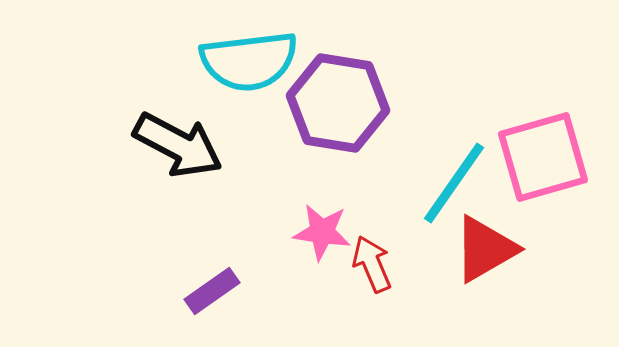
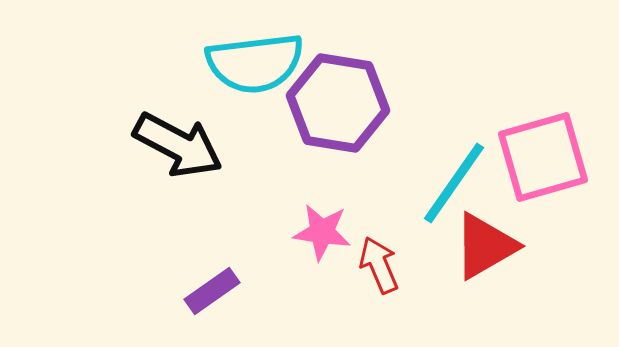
cyan semicircle: moved 6 px right, 2 px down
red triangle: moved 3 px up
red arrow: moved 7 px right, 1 px down
